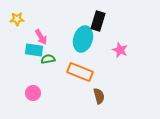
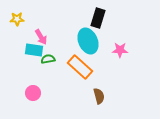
black rectangle: moved 3 px up
cyan ellipse: moved 5 px right, 2 px down; rotated 40 degrees counterclockwise
pink star: rotated 21 degrees counterclockwise
orange rectangle: moved 5 px up; rotated 20 degrees clockwise
